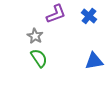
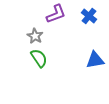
blue triangle: moved 1 px right, 1 px up
